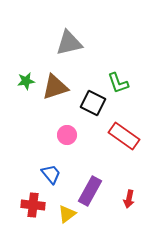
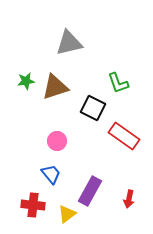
black square: moved 5 px down
pink circle: moved 10 px left, 6 px down
